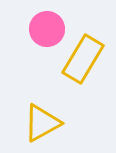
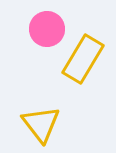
yellow triangle: moved 1 px left, 1 px down; rotated 39 degrees counterclockwise
